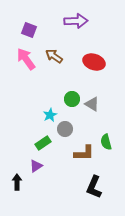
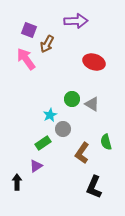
brown arrow: moved 7 px left, 12 px up; rotated 96 degrees counterclockwise
gray circle: moved 2 px left
brown L-shape: moved 2 px left; rotated 125 degrees clockwise
